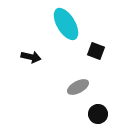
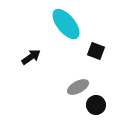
cyan ellipse: rotated 8 degrees counterclockwise
black arrow: rotated 48 degrees counterclockwise
black circle: moved 2 px left, 9 px up
